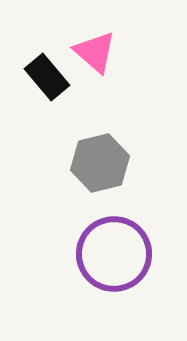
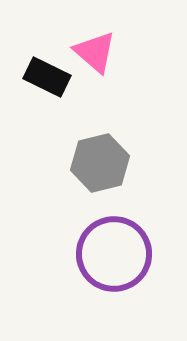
black rectangle: rotated 24 degrees counterclockwise
